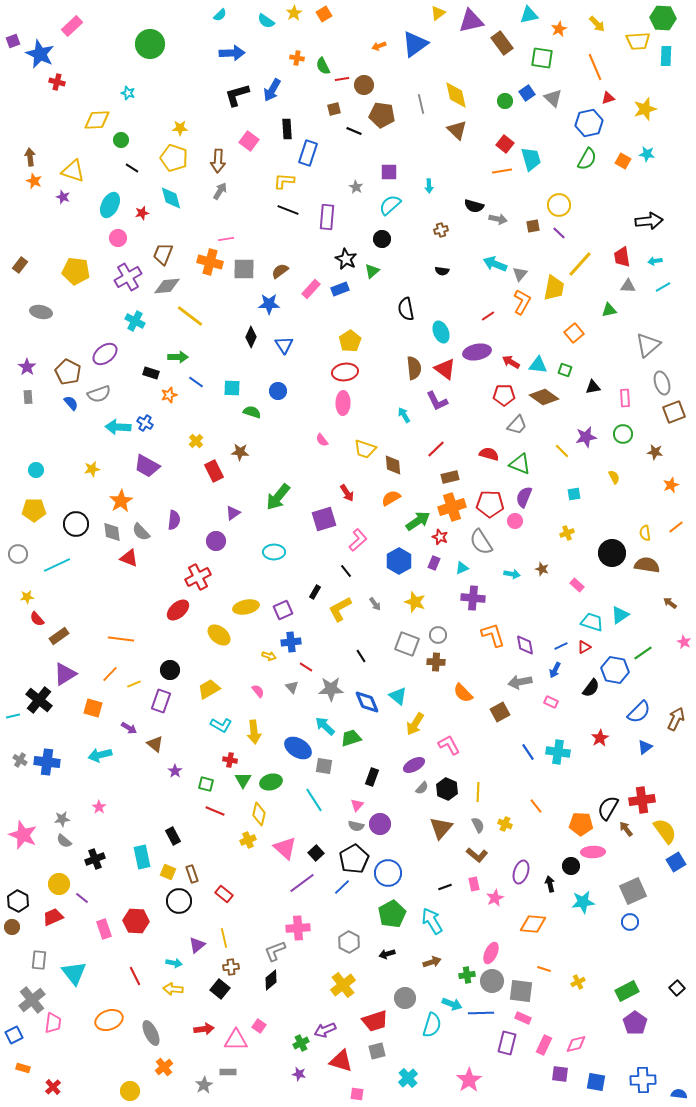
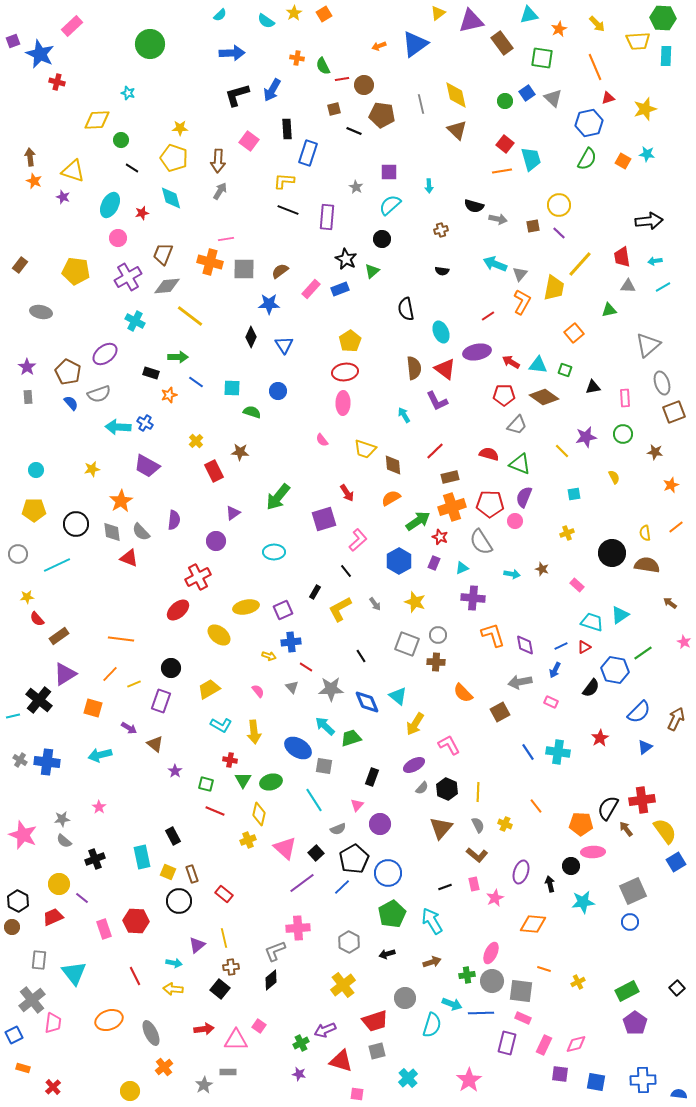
red line at (436, 449): moved 1 px left, 2 px down
black circle at (170, 670): moved 1 px right, 2 px up
gray semicircle at (356, 826): moved 18 px left, 3 px down; rotated 35 degrees counterclockwise
